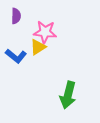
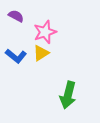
purple semicircle: rotated 63 degrees counterclockwise
pink star: rotated 25 degrees counterclockwise
yellow triangle: moved 3 px right, 6 px down
